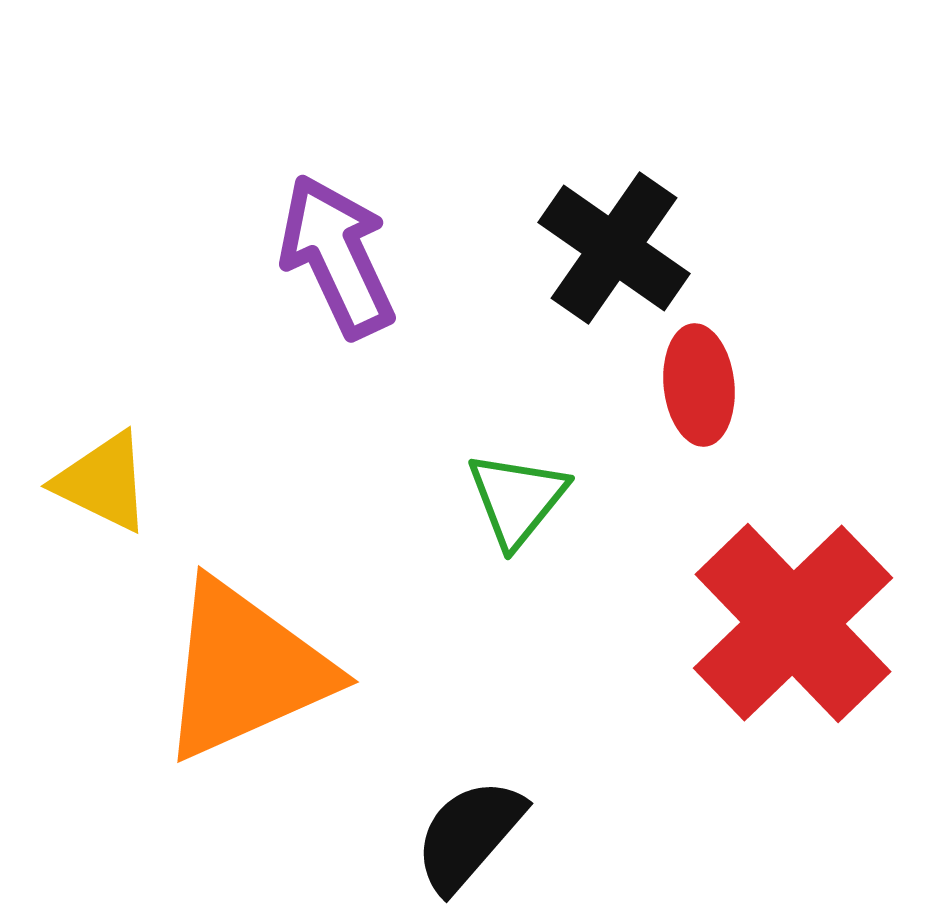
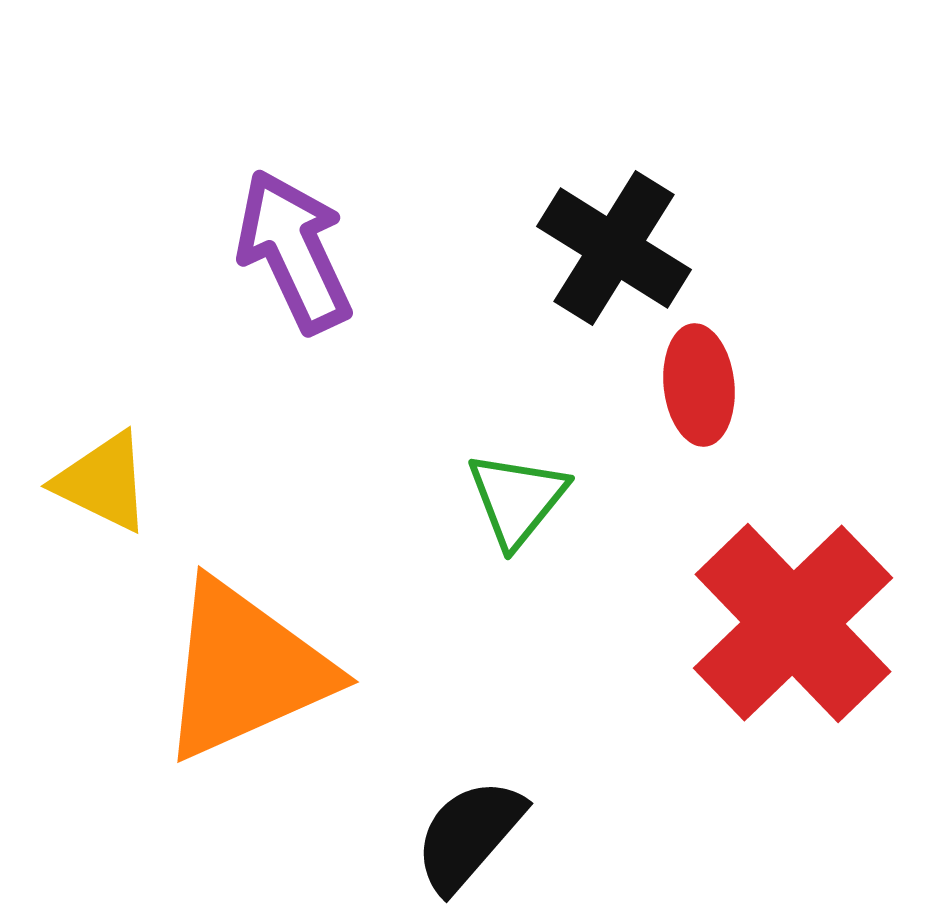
black cross: rotated 3 degrees counterclockwise
purple arrow: moved 43 px left, 5 px up
